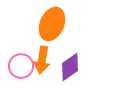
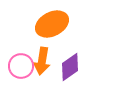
orange ellipse: rotated 40 degrees clockwise
orange arrow: moved 1 px down
